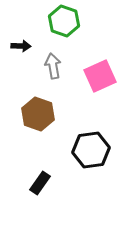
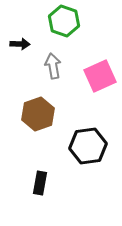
black arrow: moved 1 px left, 2 px up
brown hexagon: rotated 20 degrees clockwise
black hexagon: moved 3 px left, 4 px up
black rectangle: rotated 25 degrees counterclockwise
